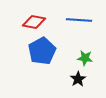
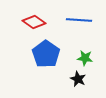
red diamond: rotated 25 degrees clockwise
blue pentagon: moved 4 px right, 3 px down; rotated 8 degrees counterclockwise
black star: rotated 14 degrees counterclockwise
